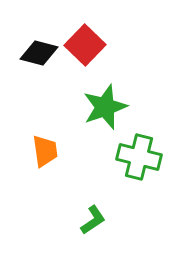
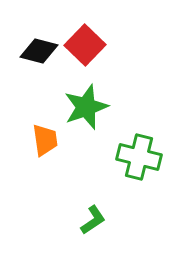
black diamond: moved 2 px up
green star: moved 19 px left
orange trapezoid: moved 11 px up
